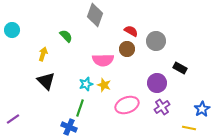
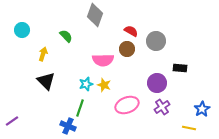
cyan circle: moved 10 px right
black rectangle: rotated 24 degrees counterclockwise
purple line: moved 1 px left, 2 px down
blue cross: moved 1 px left, 1 px up
